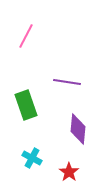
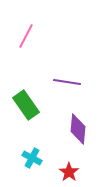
green rectangle: rotated 16 degrees counterclockwise
